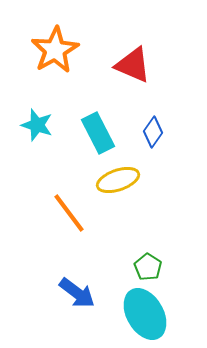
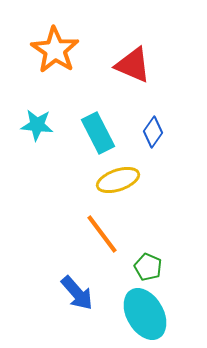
orange star: rotated 9 degrees counterclockwise
cyan star: rotated 12 degrees counterclockwise
orange line: moved 33 px right, 21 px down
green pentagon: rotated 8 degrees counterclockwise
blue arrow: rotated 12 degrees clockwise
